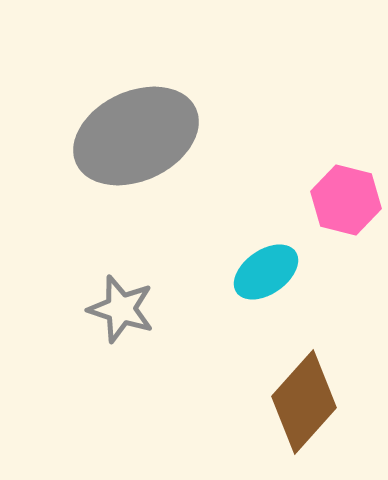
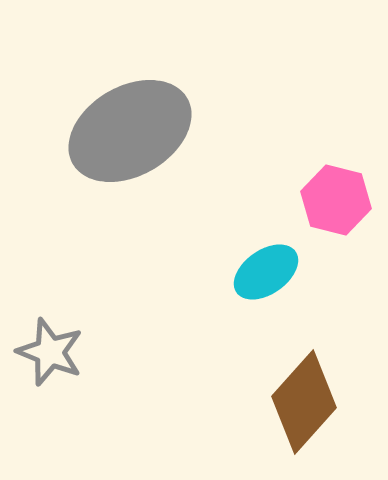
gray ellipse: moved 6 px left, 5 px up; rotated 5 degrees counterclockwise
pink hexagon: moved 10 px left
gray star: moved 71 px left, 43 px down; rotated 4 degrees clockwise
